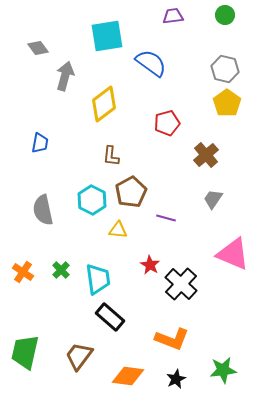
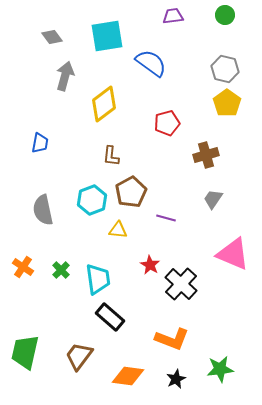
gray diamond: moved 14 px right, 11 px up
brown cross: rotated 25 degrees clockwise
cyan hexagon: rotated 12 degrees clockwise
orange cross: moved 5 px up
green star: moved 3 px left, 1 px up
